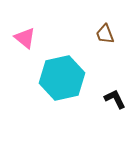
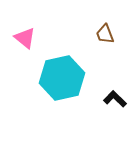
black L-shape: rotated 20 degrees counterclockwise
